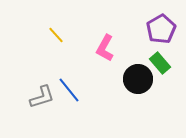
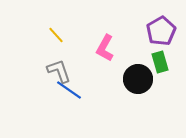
purple pentagon: moved 2 px down
green rectangle: moved 1 px up; rotated 25 degrees clockwise
blue line: rotated 16 degrees counterclockwise
gray L-shape: moved 17 px right, 26 px up; rotated 92 degrees counterclockwise
